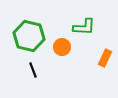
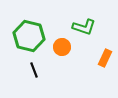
green L-shape: rotated 15 degrees clockwise
black line: moved 1 px right
